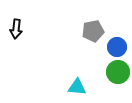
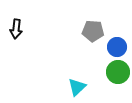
gray pentagon: rotated 15 degrees clockwise
cyan triangle: rotated 48 degrees counterclockwise
